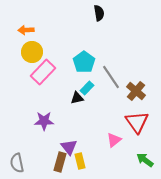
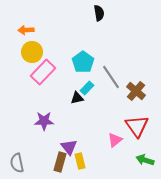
cyan pentagon: moved 1 px left
red triangle: moved 4 px down
pink triangle: moved 1 px right
green arrow: rotated 18 degrees counterclockwise
